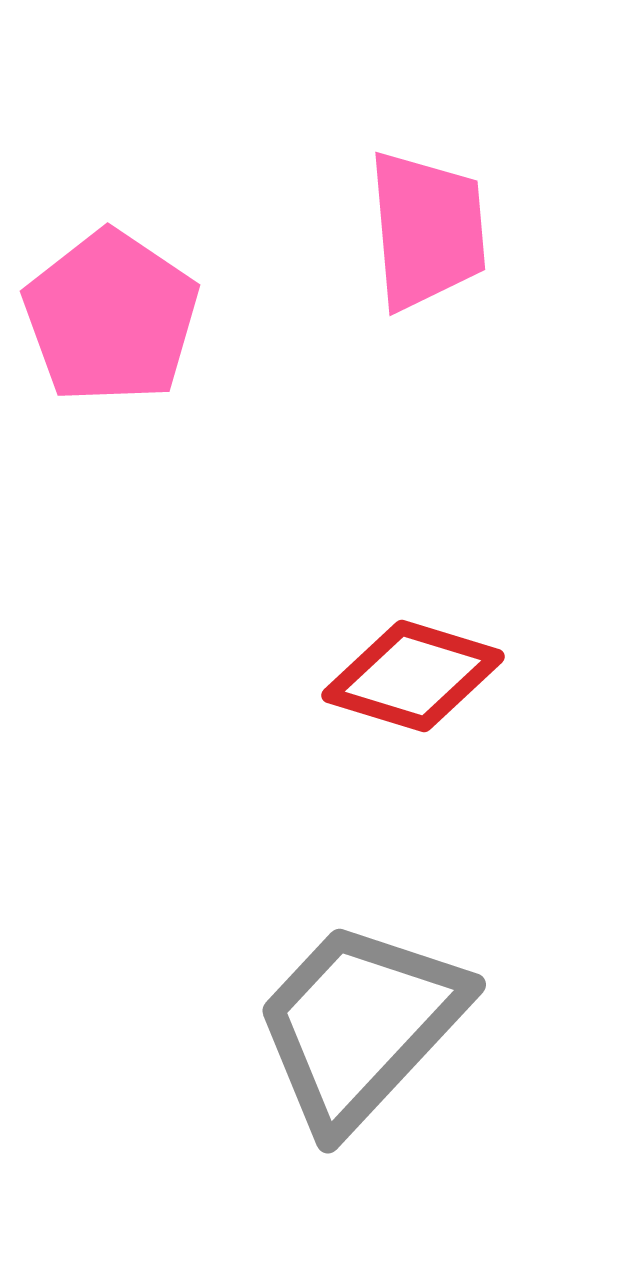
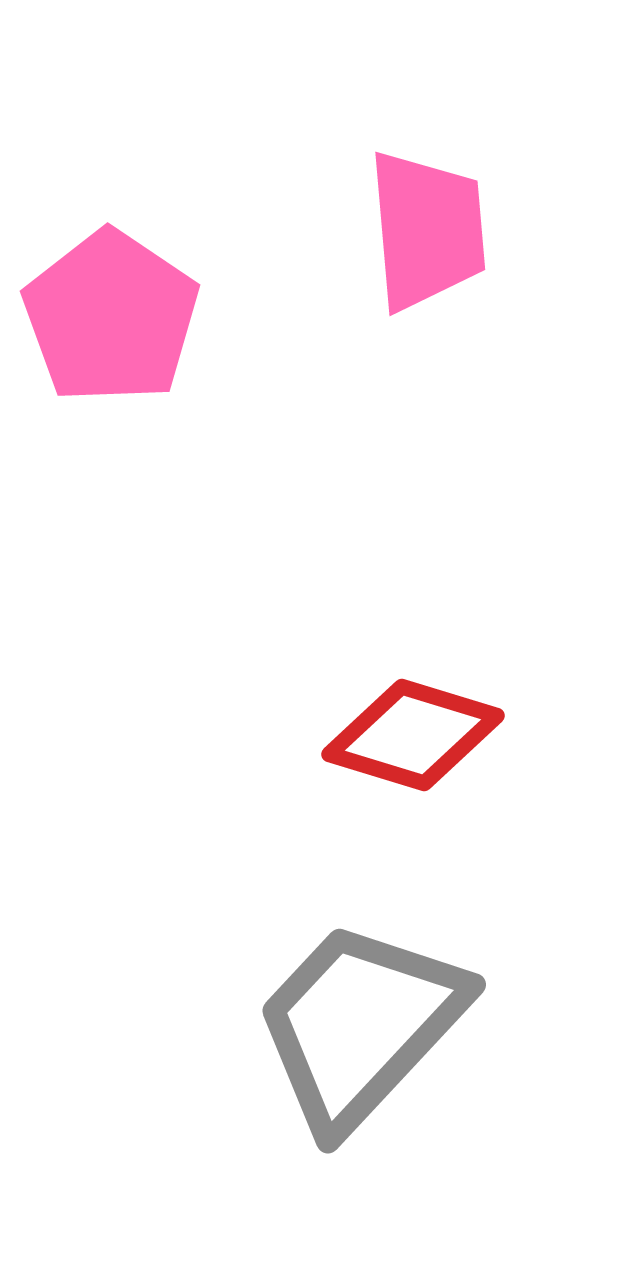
red diamond: moved 59 px down
